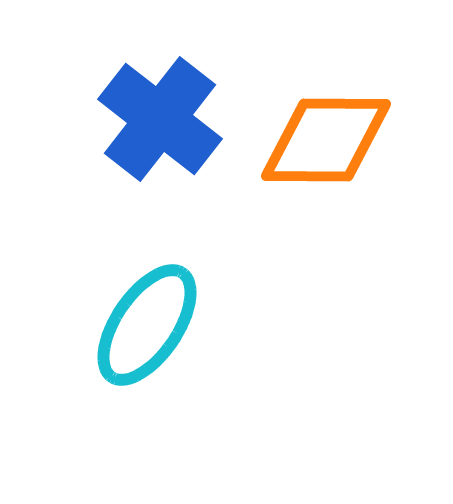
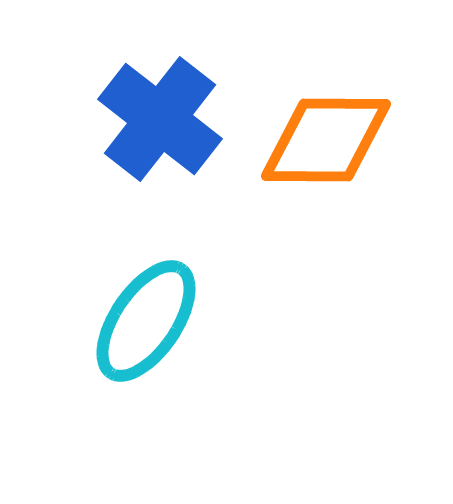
cyan ellipse: moved 1 px left, 4 px up
